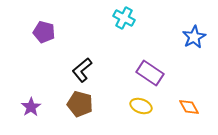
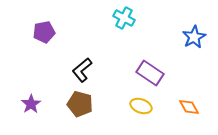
purple pentagon: rotated 25 degrees counterclockwise
purple star: moved 3 px up
